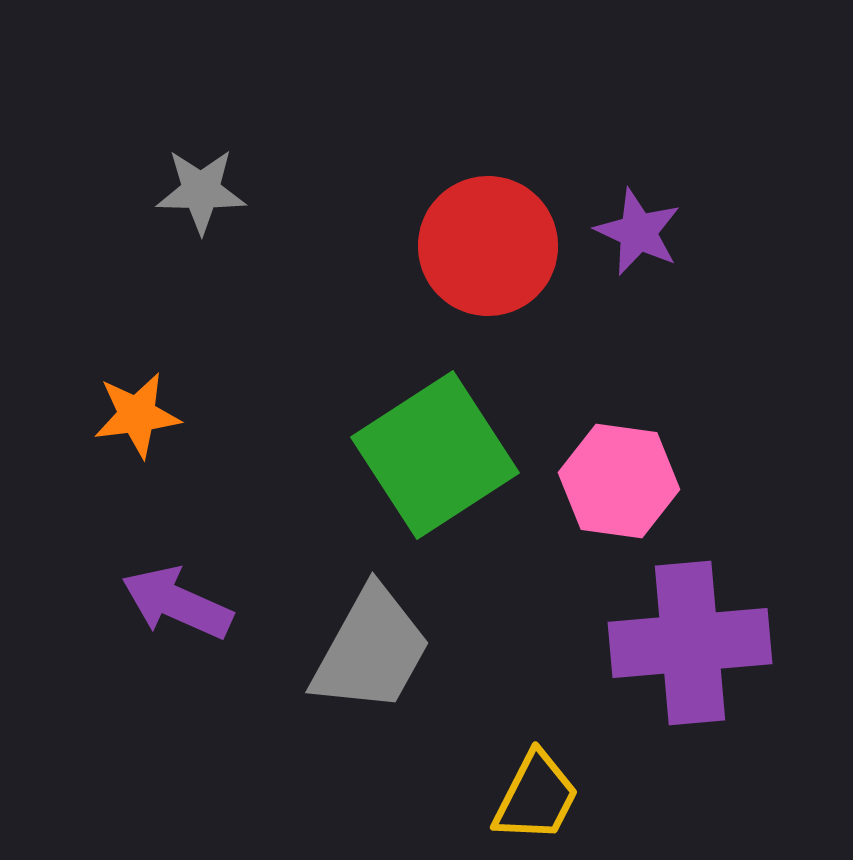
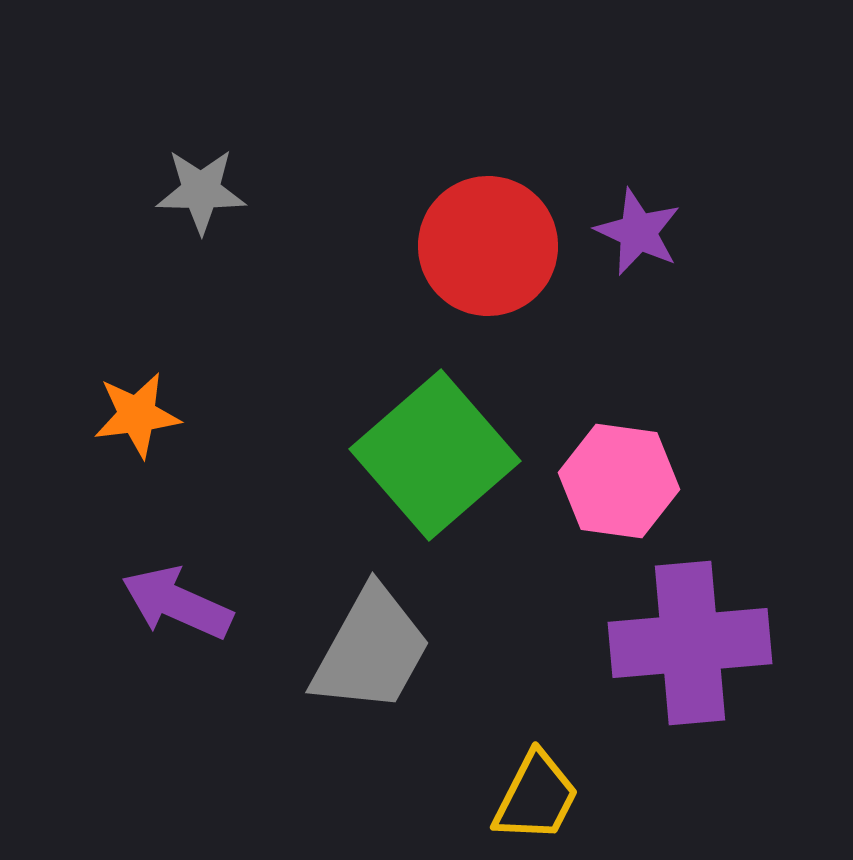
green square: rotated 8 degrees counterclockwise
